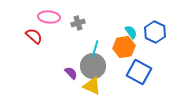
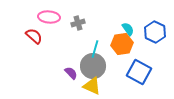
cyan semicircle: moved 3 px left, 3 px up
orange hexagon: moved 2 px left, 3 px up
